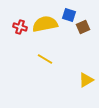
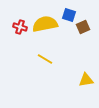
yellow triangle: rotated 21 degrees clockwise
